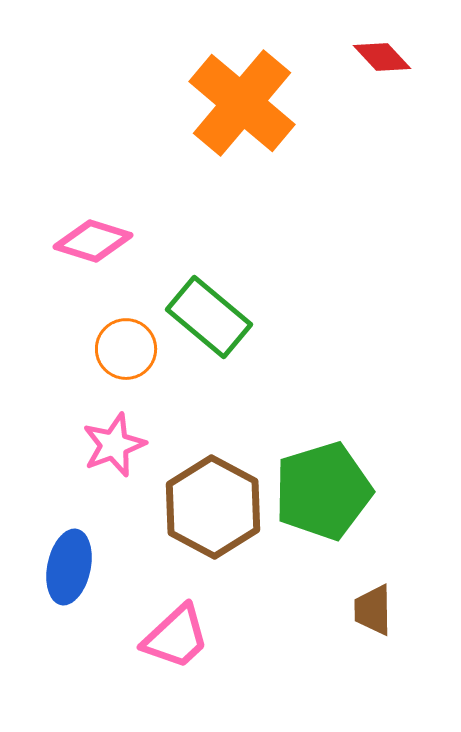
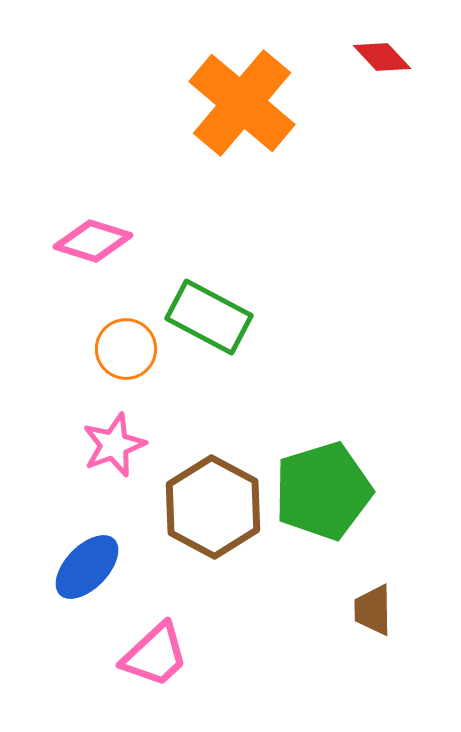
green rectangle: rotated 12 degrees counterclockwise
blue ellipse: moved 18 px right; rotated 32 degrees clockwise
pink trapezoid: moved 21 px left, 18 px down
